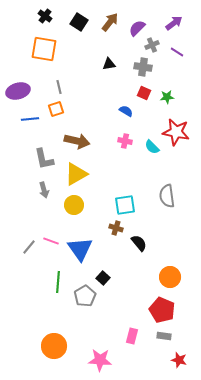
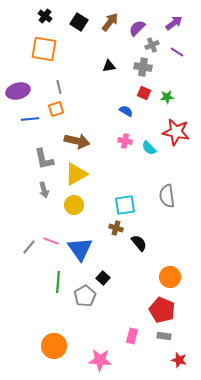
black triangle at (109, 64): moved 2 px down
cyan semicircle at (152, 147): moved 3 px left, 1 px down
